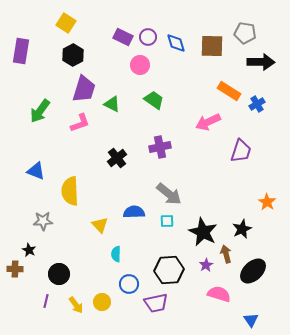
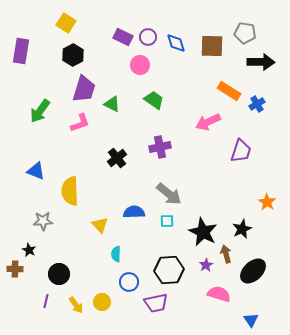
blue circle at (129, 284): moved 2 px up
